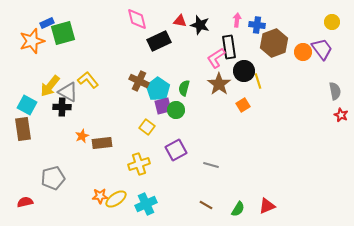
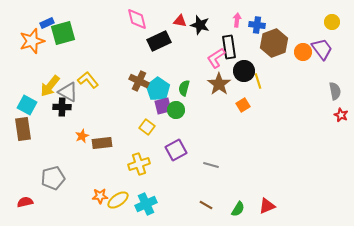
yellow ellipse at (116, 199): moved 2 px right, 1 px down
